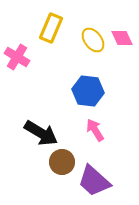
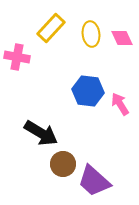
yellow rectangle: rotated 20 degrees clockwise
yellow ellipse: moved 2 px left, 6 px up; rotated 30 degrees clockwise
pink cross: rotated 20 degrees counterclockwise
pink arrow: moved 25 px right, 26 px up
brown circle: moved 1 px right, 2 px down
